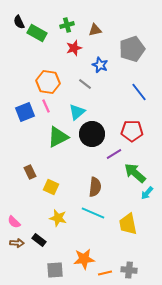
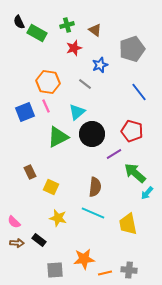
brown triangle: rotated 48 degrees clockwise
blue star: rotated 28 degrees clockwise
red pentagon: rotated 15 degrees clockwise
